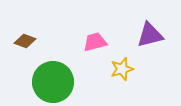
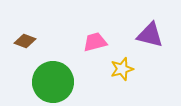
purple triangle: rotated 28 degrees clockwise
